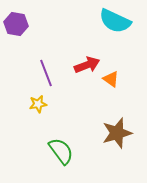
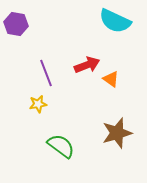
green semicircle: moved 5 px up; rotated 16 degrees counterclockwise
